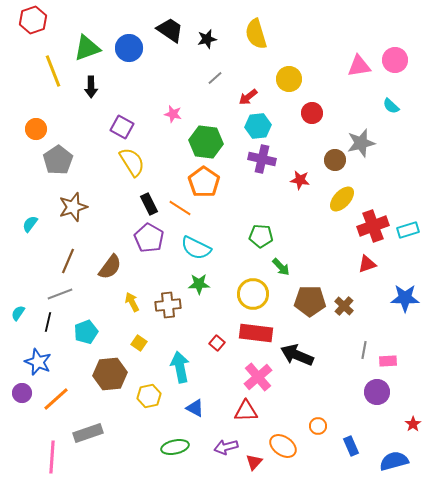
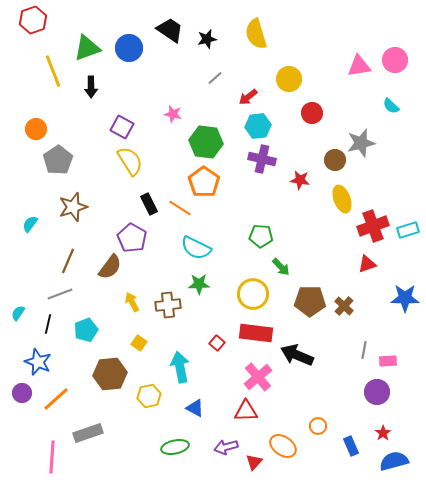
yellow semicircle at (132, 162): moved 2 px left, 1 px up
yellow ellipse at (342, 199): rotated 64 degrees counterclockwise
purple pentagon at (149, 238): moved 17 px left
black line at (48, 322): moved 2 px down
cyan pentagon at (86, 332): moved 2 px up
red star at (413, 424): moved 30 px left, 9 px down
